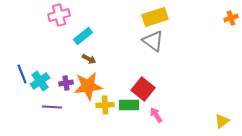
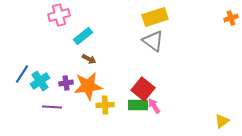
blue line: rotated 54 degrees clockwise
green rectangle: moved 9 px right
pink arrow: moved 2 px left, 9 px up
